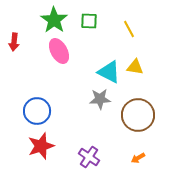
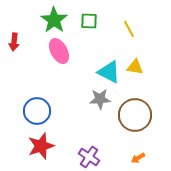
brown circle: moved 3 px left
